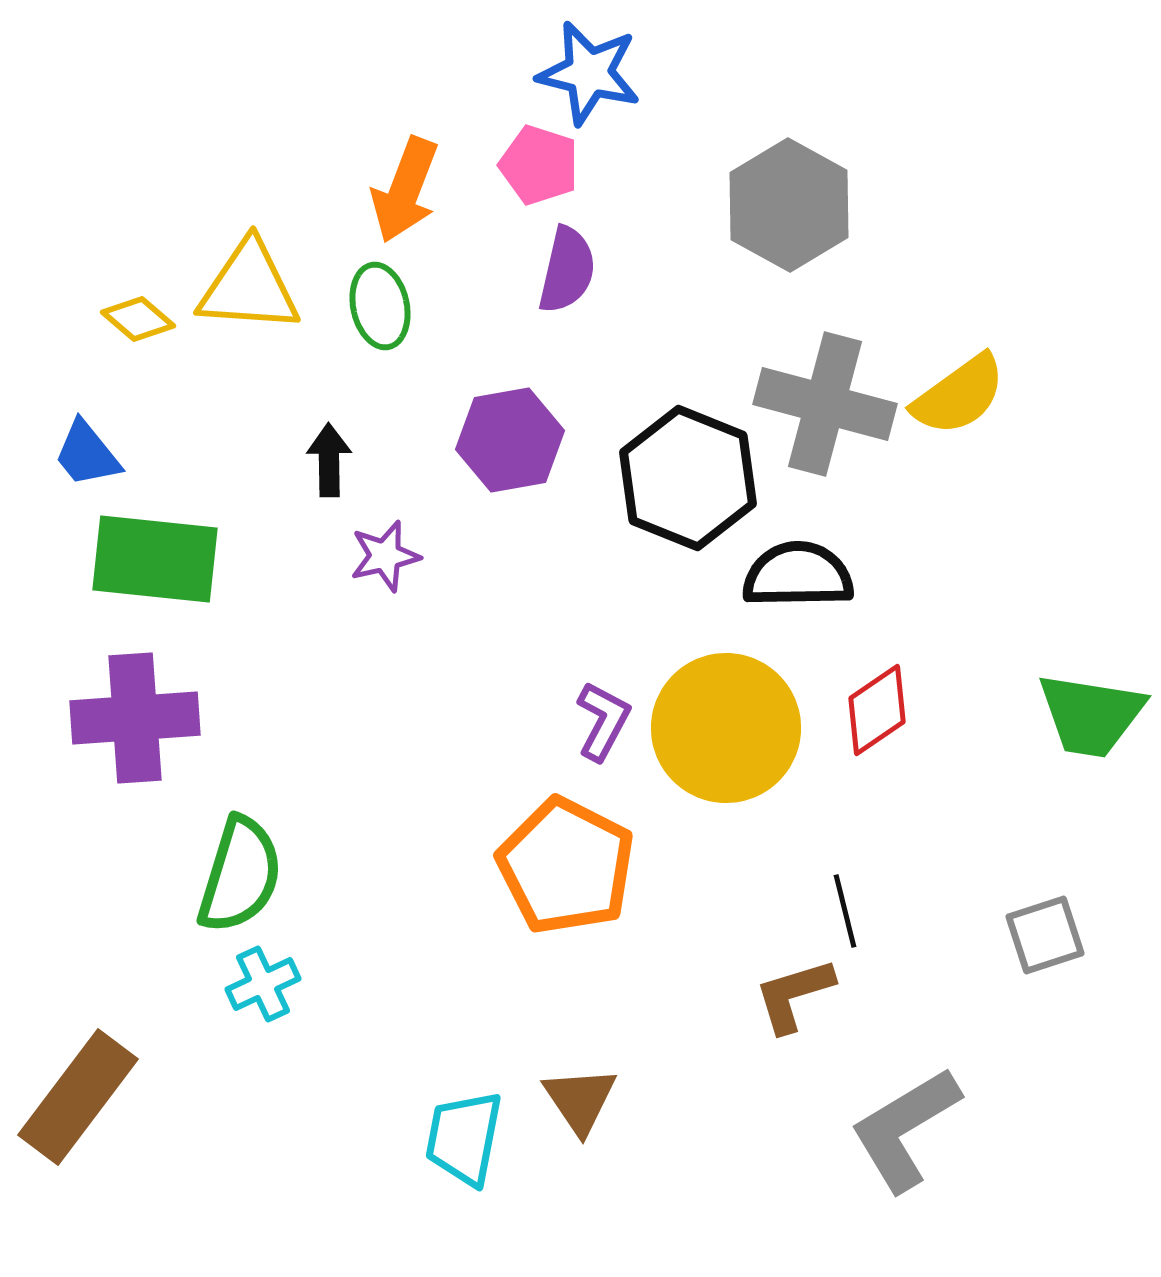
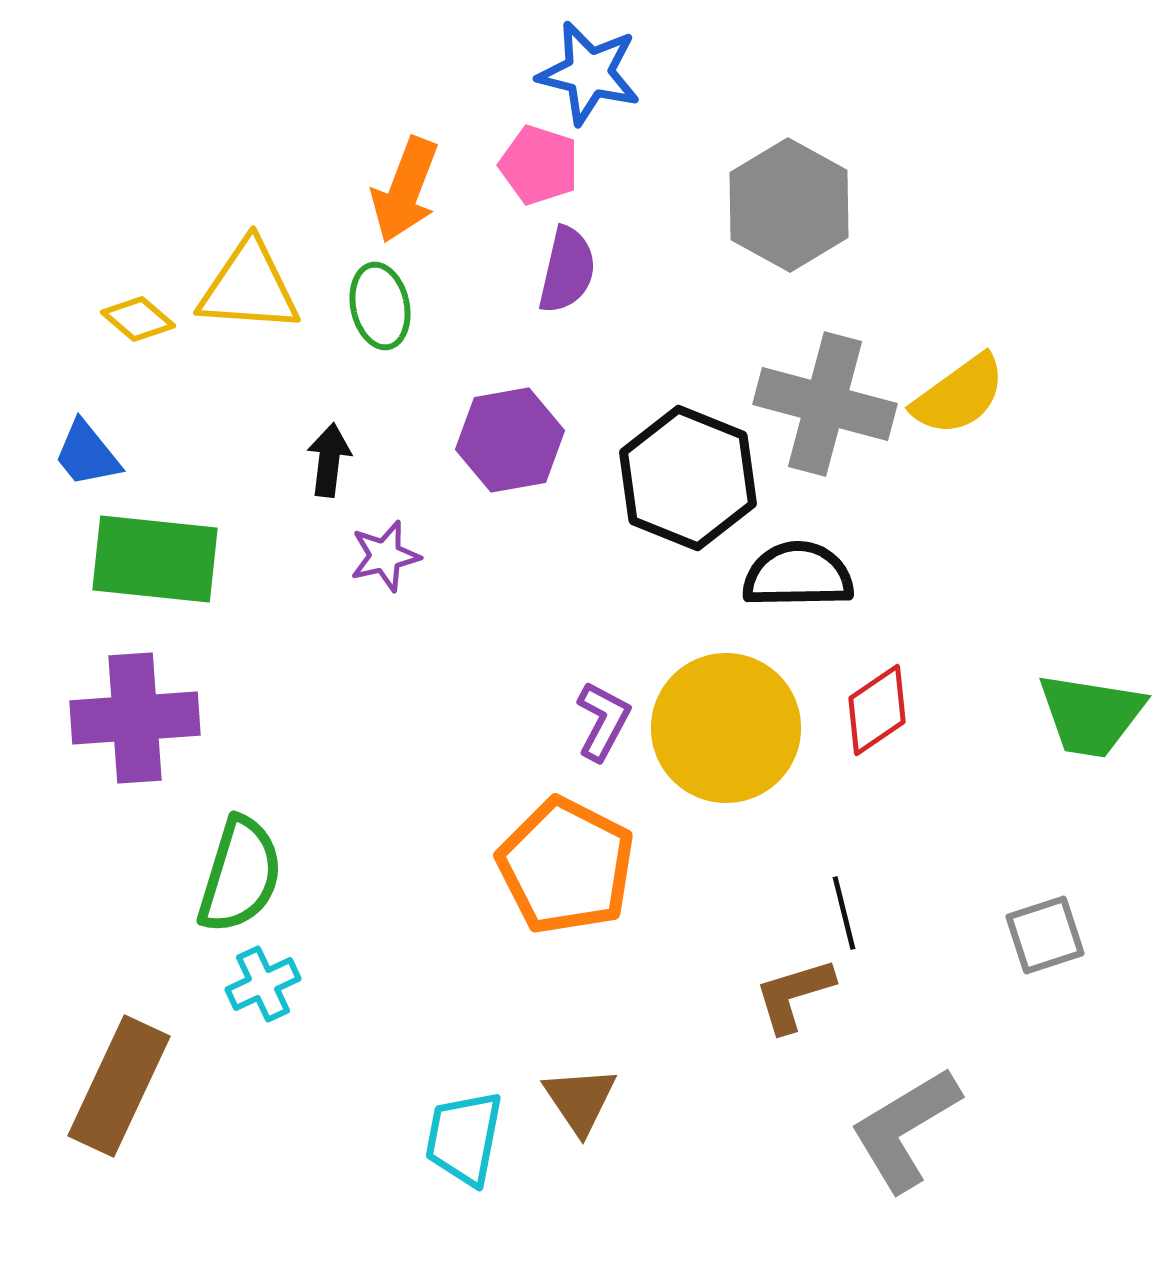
black arrow: rotated 8 degrees clockwise
black line: moved 1 px left, 2 px down
brown rectangle: moved 41 px right, 11 px up; rotated 12 degrees counterclockwise
